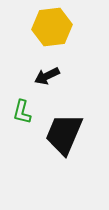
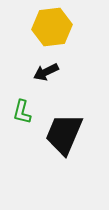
black arrow: moved 1 px left, 4 px up
